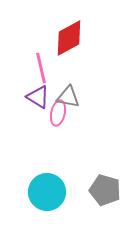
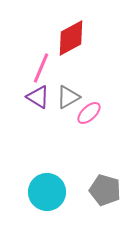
red diamond: moved 2 px right
pink line: rotated 36 degrees clockwise
gray triangle: rotated 40 degrees counterclockwise
pink ellipse: moved 31 px right; rotated 35 degrees clockwise
